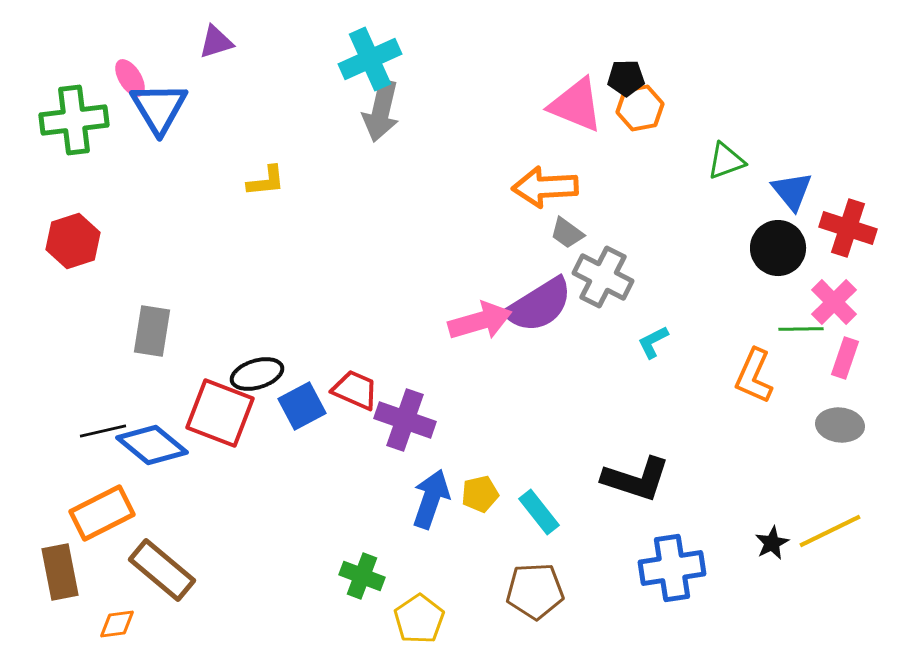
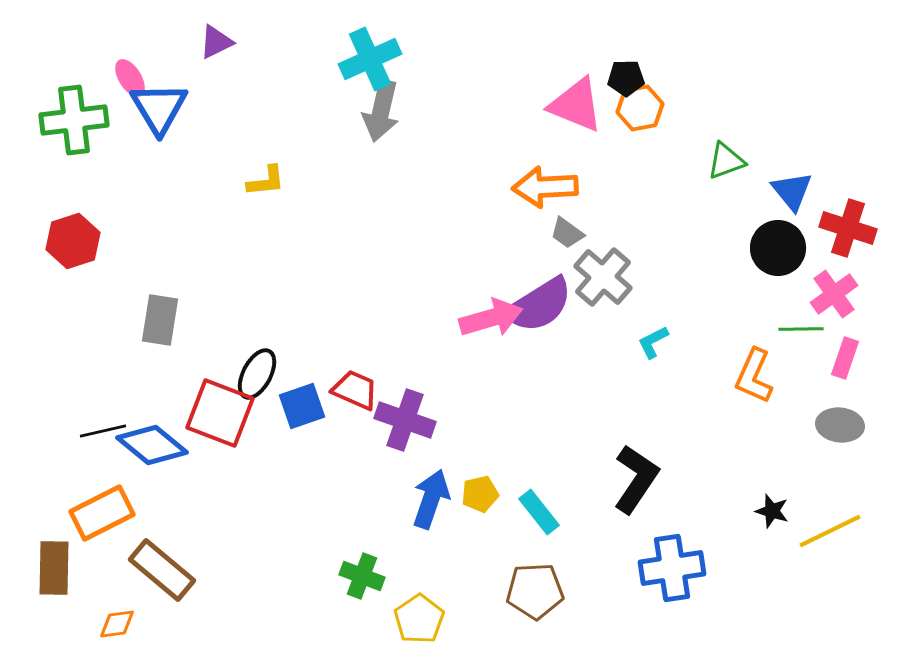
purple triangle at (216, 42): rotated 9 degrees counterclockwise
gray cross at (603, 277): rotated 14 degrees clockwise
pink cross at (834, 302): moved 8 px up; rotated 9 degrees clockwise
pink arrow at (480, 321): moved 11 px right, 3 px up
gray rectangle at (152, 331): moved 8 px right, 11 px up
black ellipse at (257, 374): rotated 45 degrees counterclockwise
blue square at (302, 406): rotated 9 degrees clockwise
black L-shape at (636, 479): rotated 74 degrees counterclockwise
black star at (772, 543): moved 32 px up; rotated 28 degrees counterclockwise
brown rectangle at (60, 572): moved 6 px left, 4 px up; rotated 12 degrees clockwise
